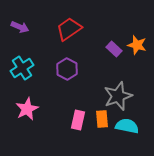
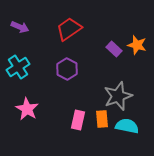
cyan cross: moved 4 px left, 1 px up
pink star: rotated 15 degrees counterclockwise
